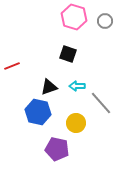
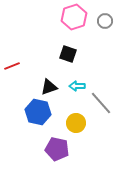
pink hexagon: rotated 25 degrees clockwise
